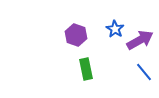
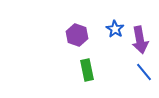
purple hexagon: moved 1 px right
purple arrow: rotated 108 degrees clockwise
green rectangle: moved 1 px right, 1 px down
